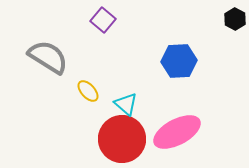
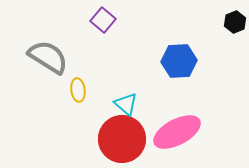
black hexagon: moved 3 px down; rotated 10 degrees clockwise
yellow ellipse: moved 10 px left, 1 px up; rotated 35 degrees clockwise
